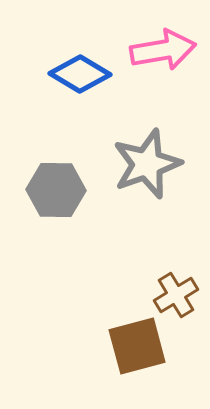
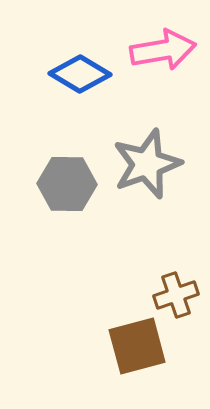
gray hexagon: moved 11 px right, 6 px up
brown cross: rotated 12 degrees clockwise
